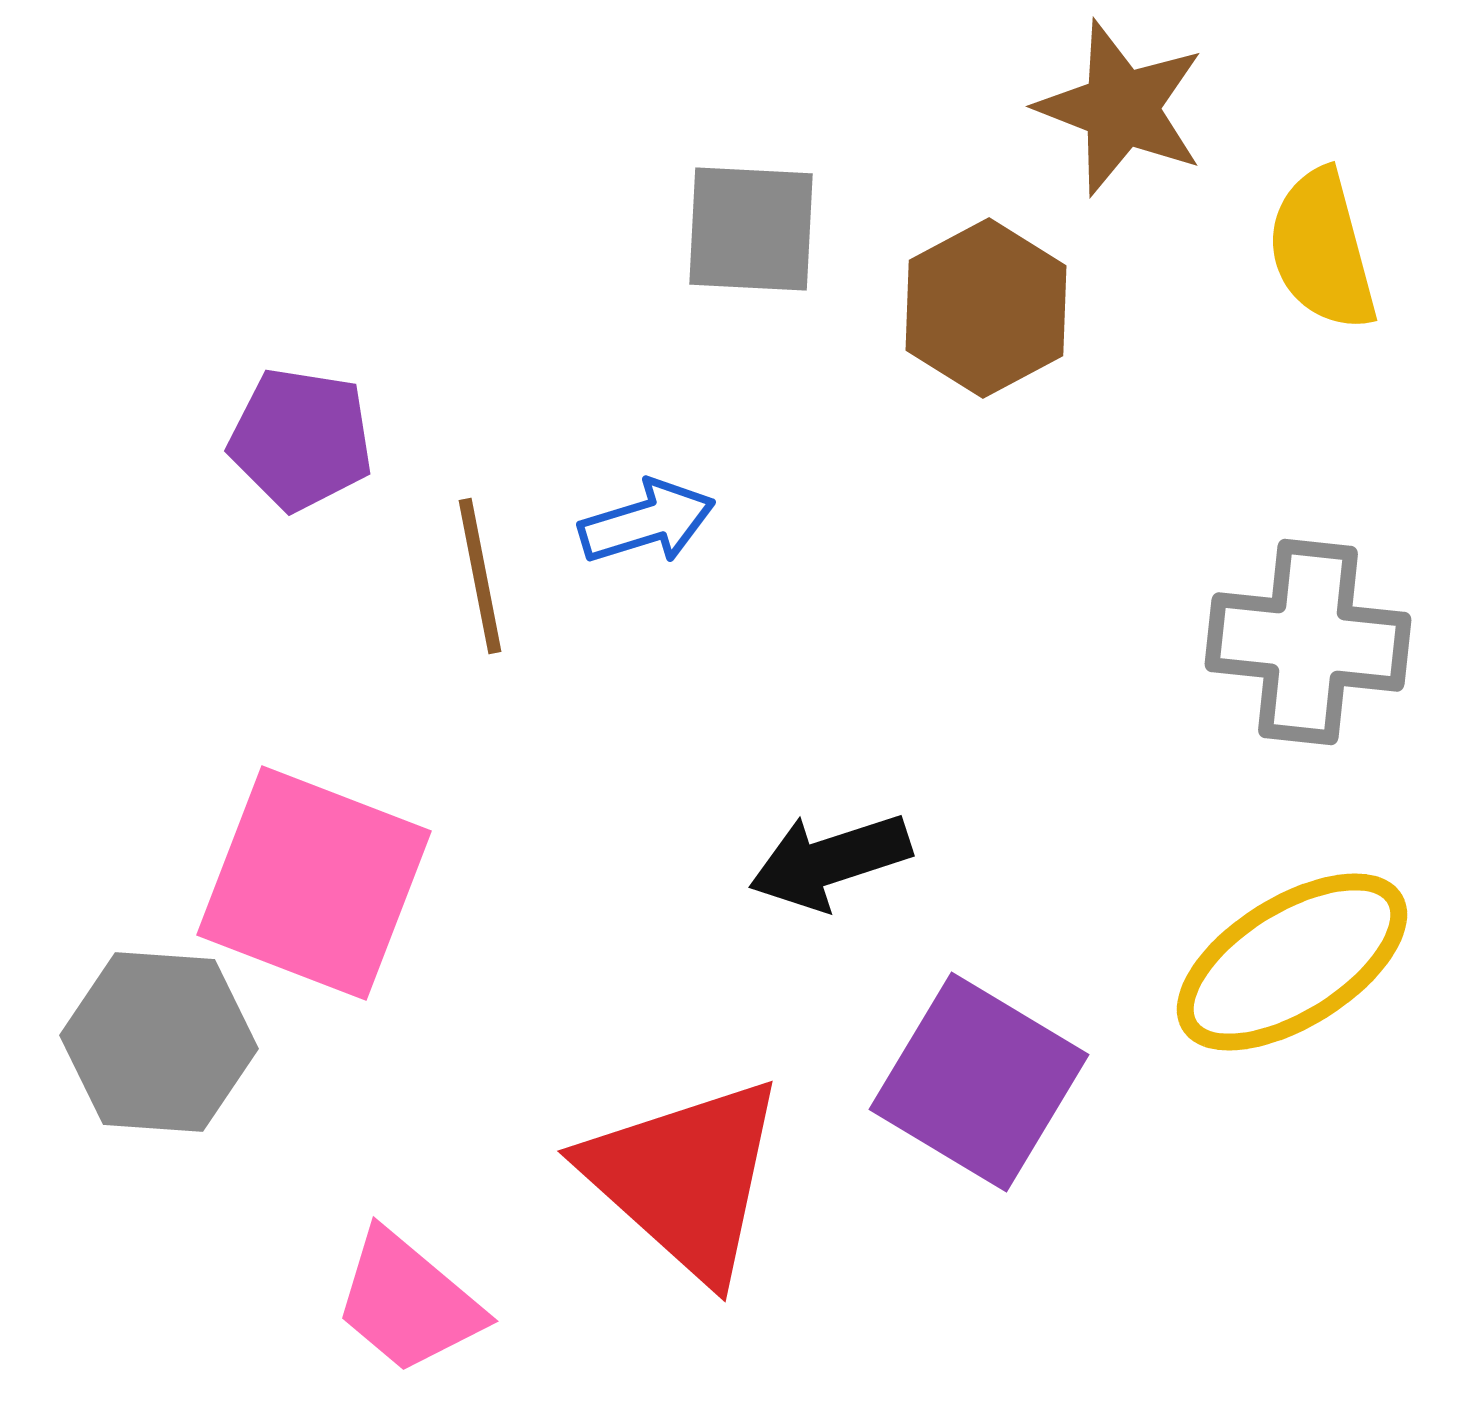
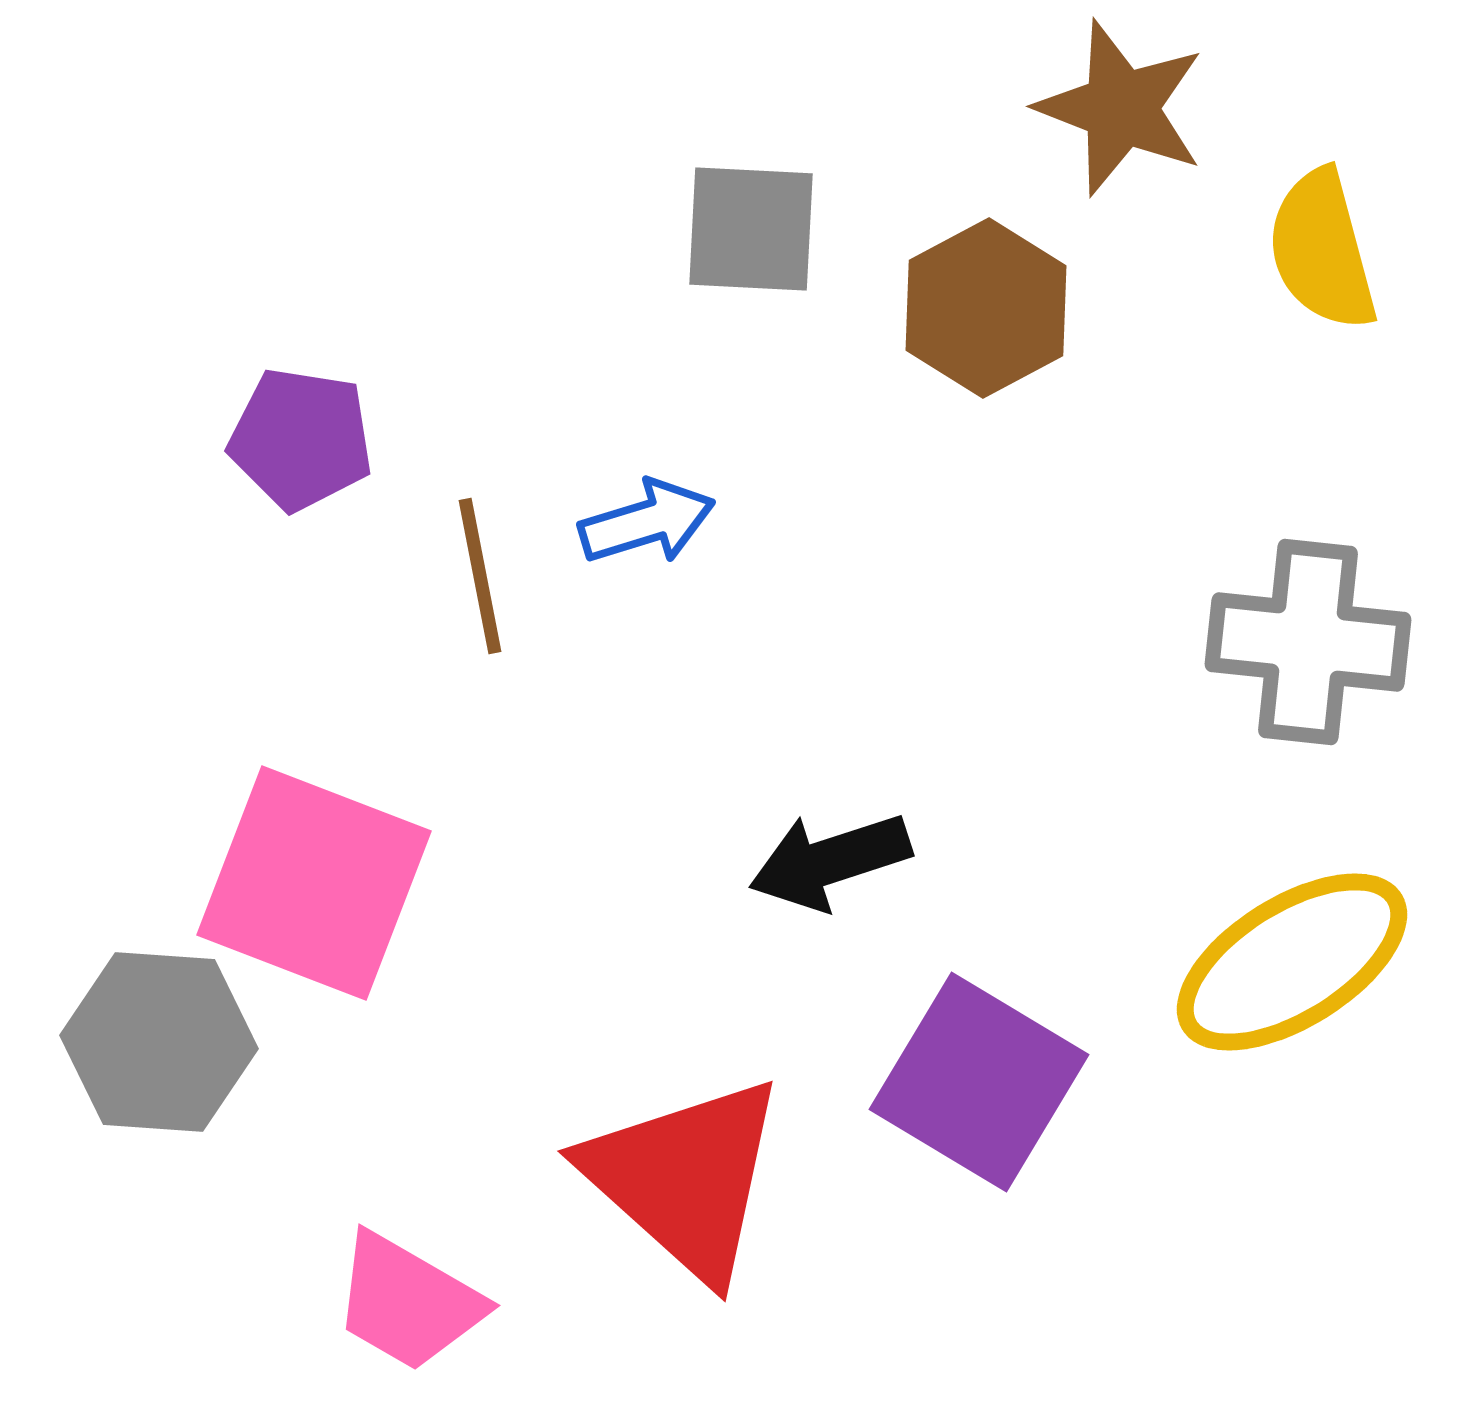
pink trapezoid: rotated 10 degrees counterclockwise
